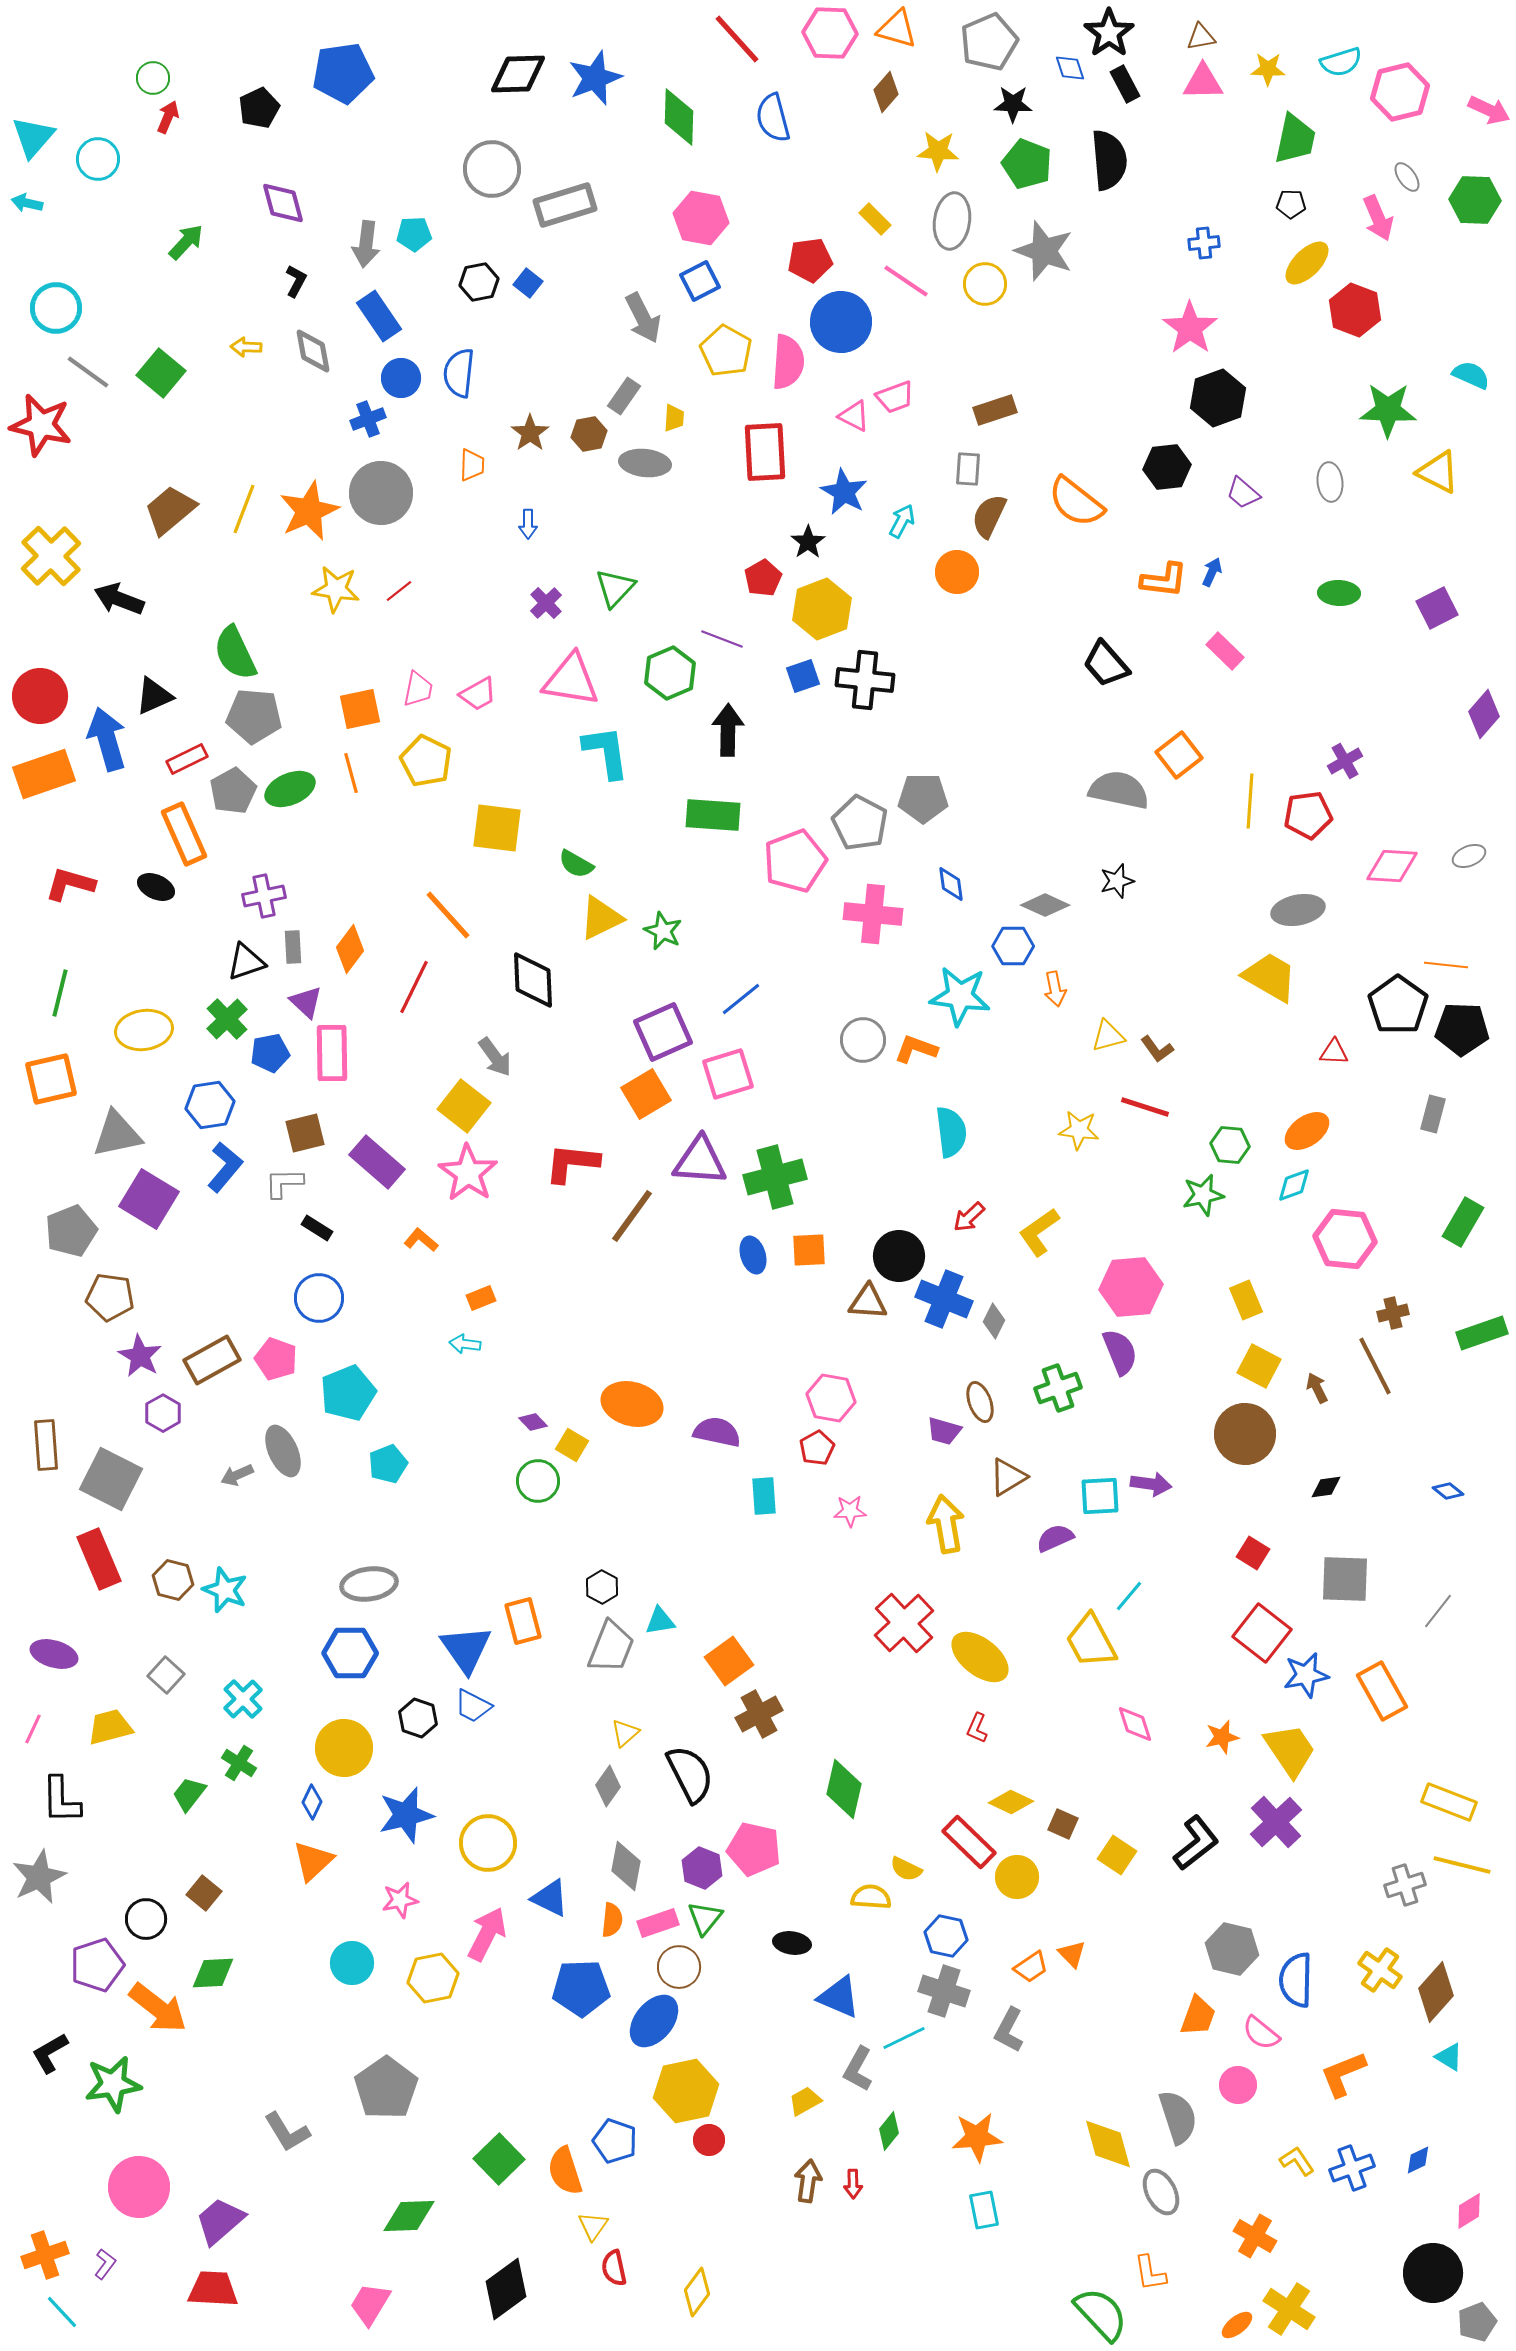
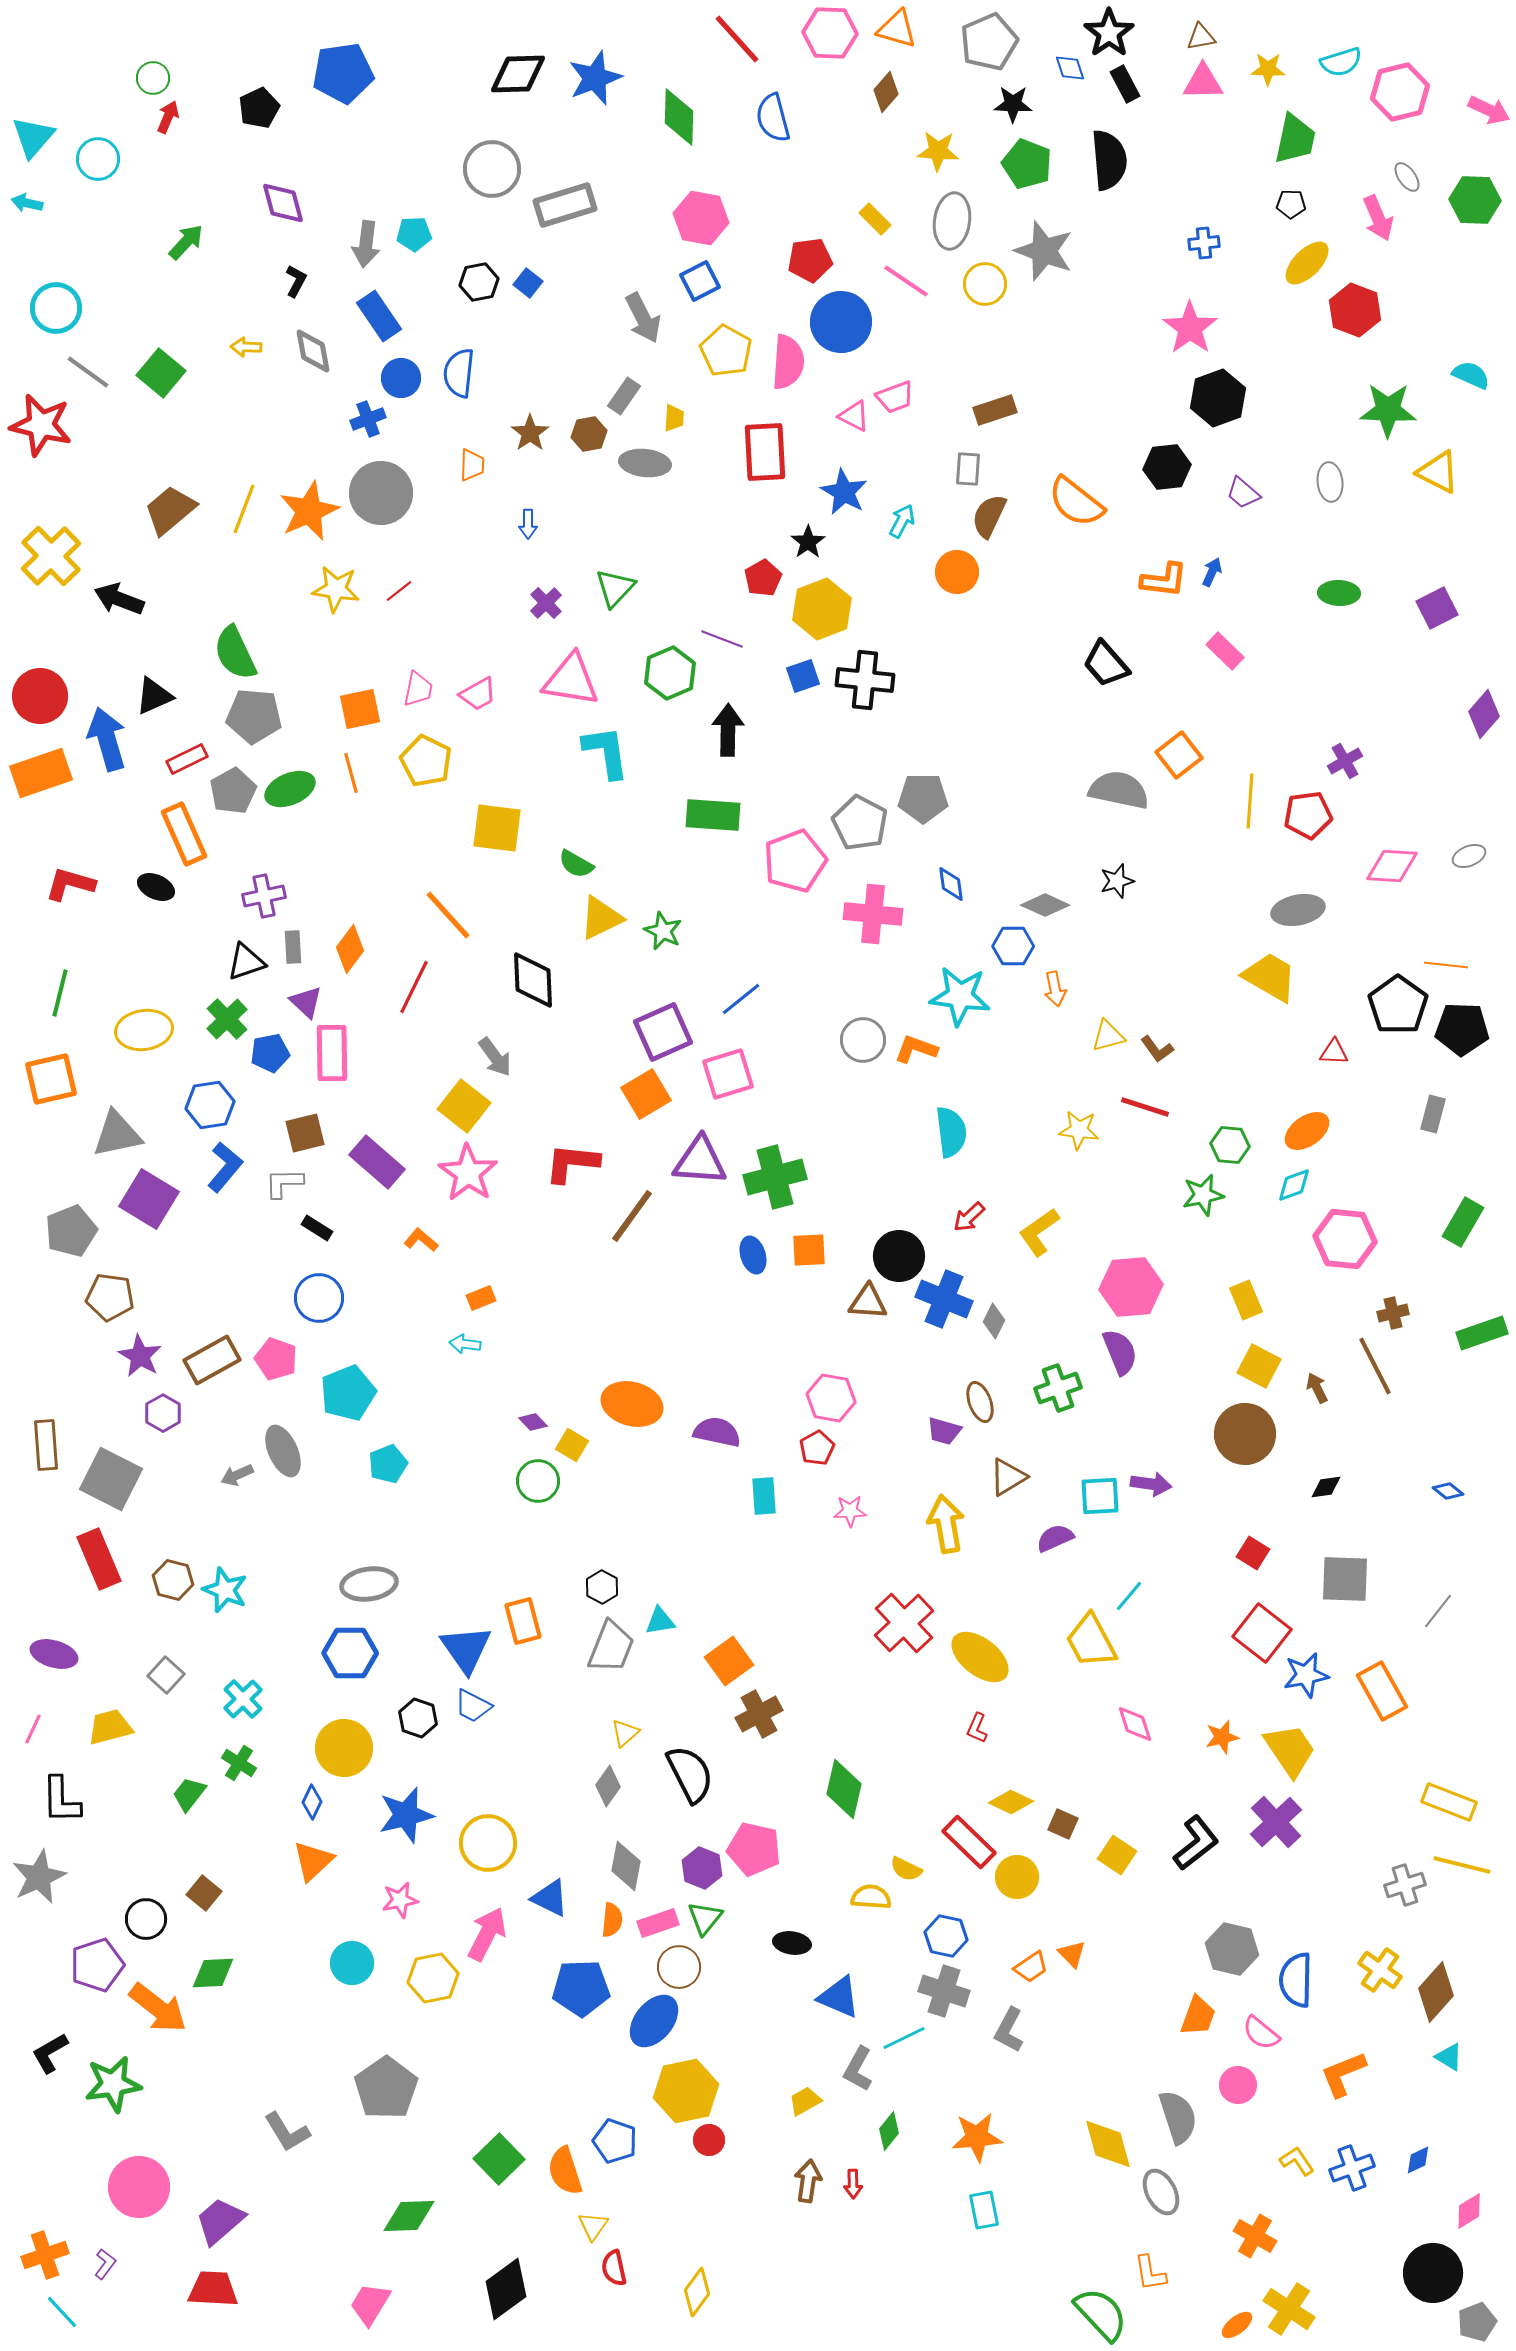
orange rectangle at (44, 774): moved 3 px left, 1 px up
